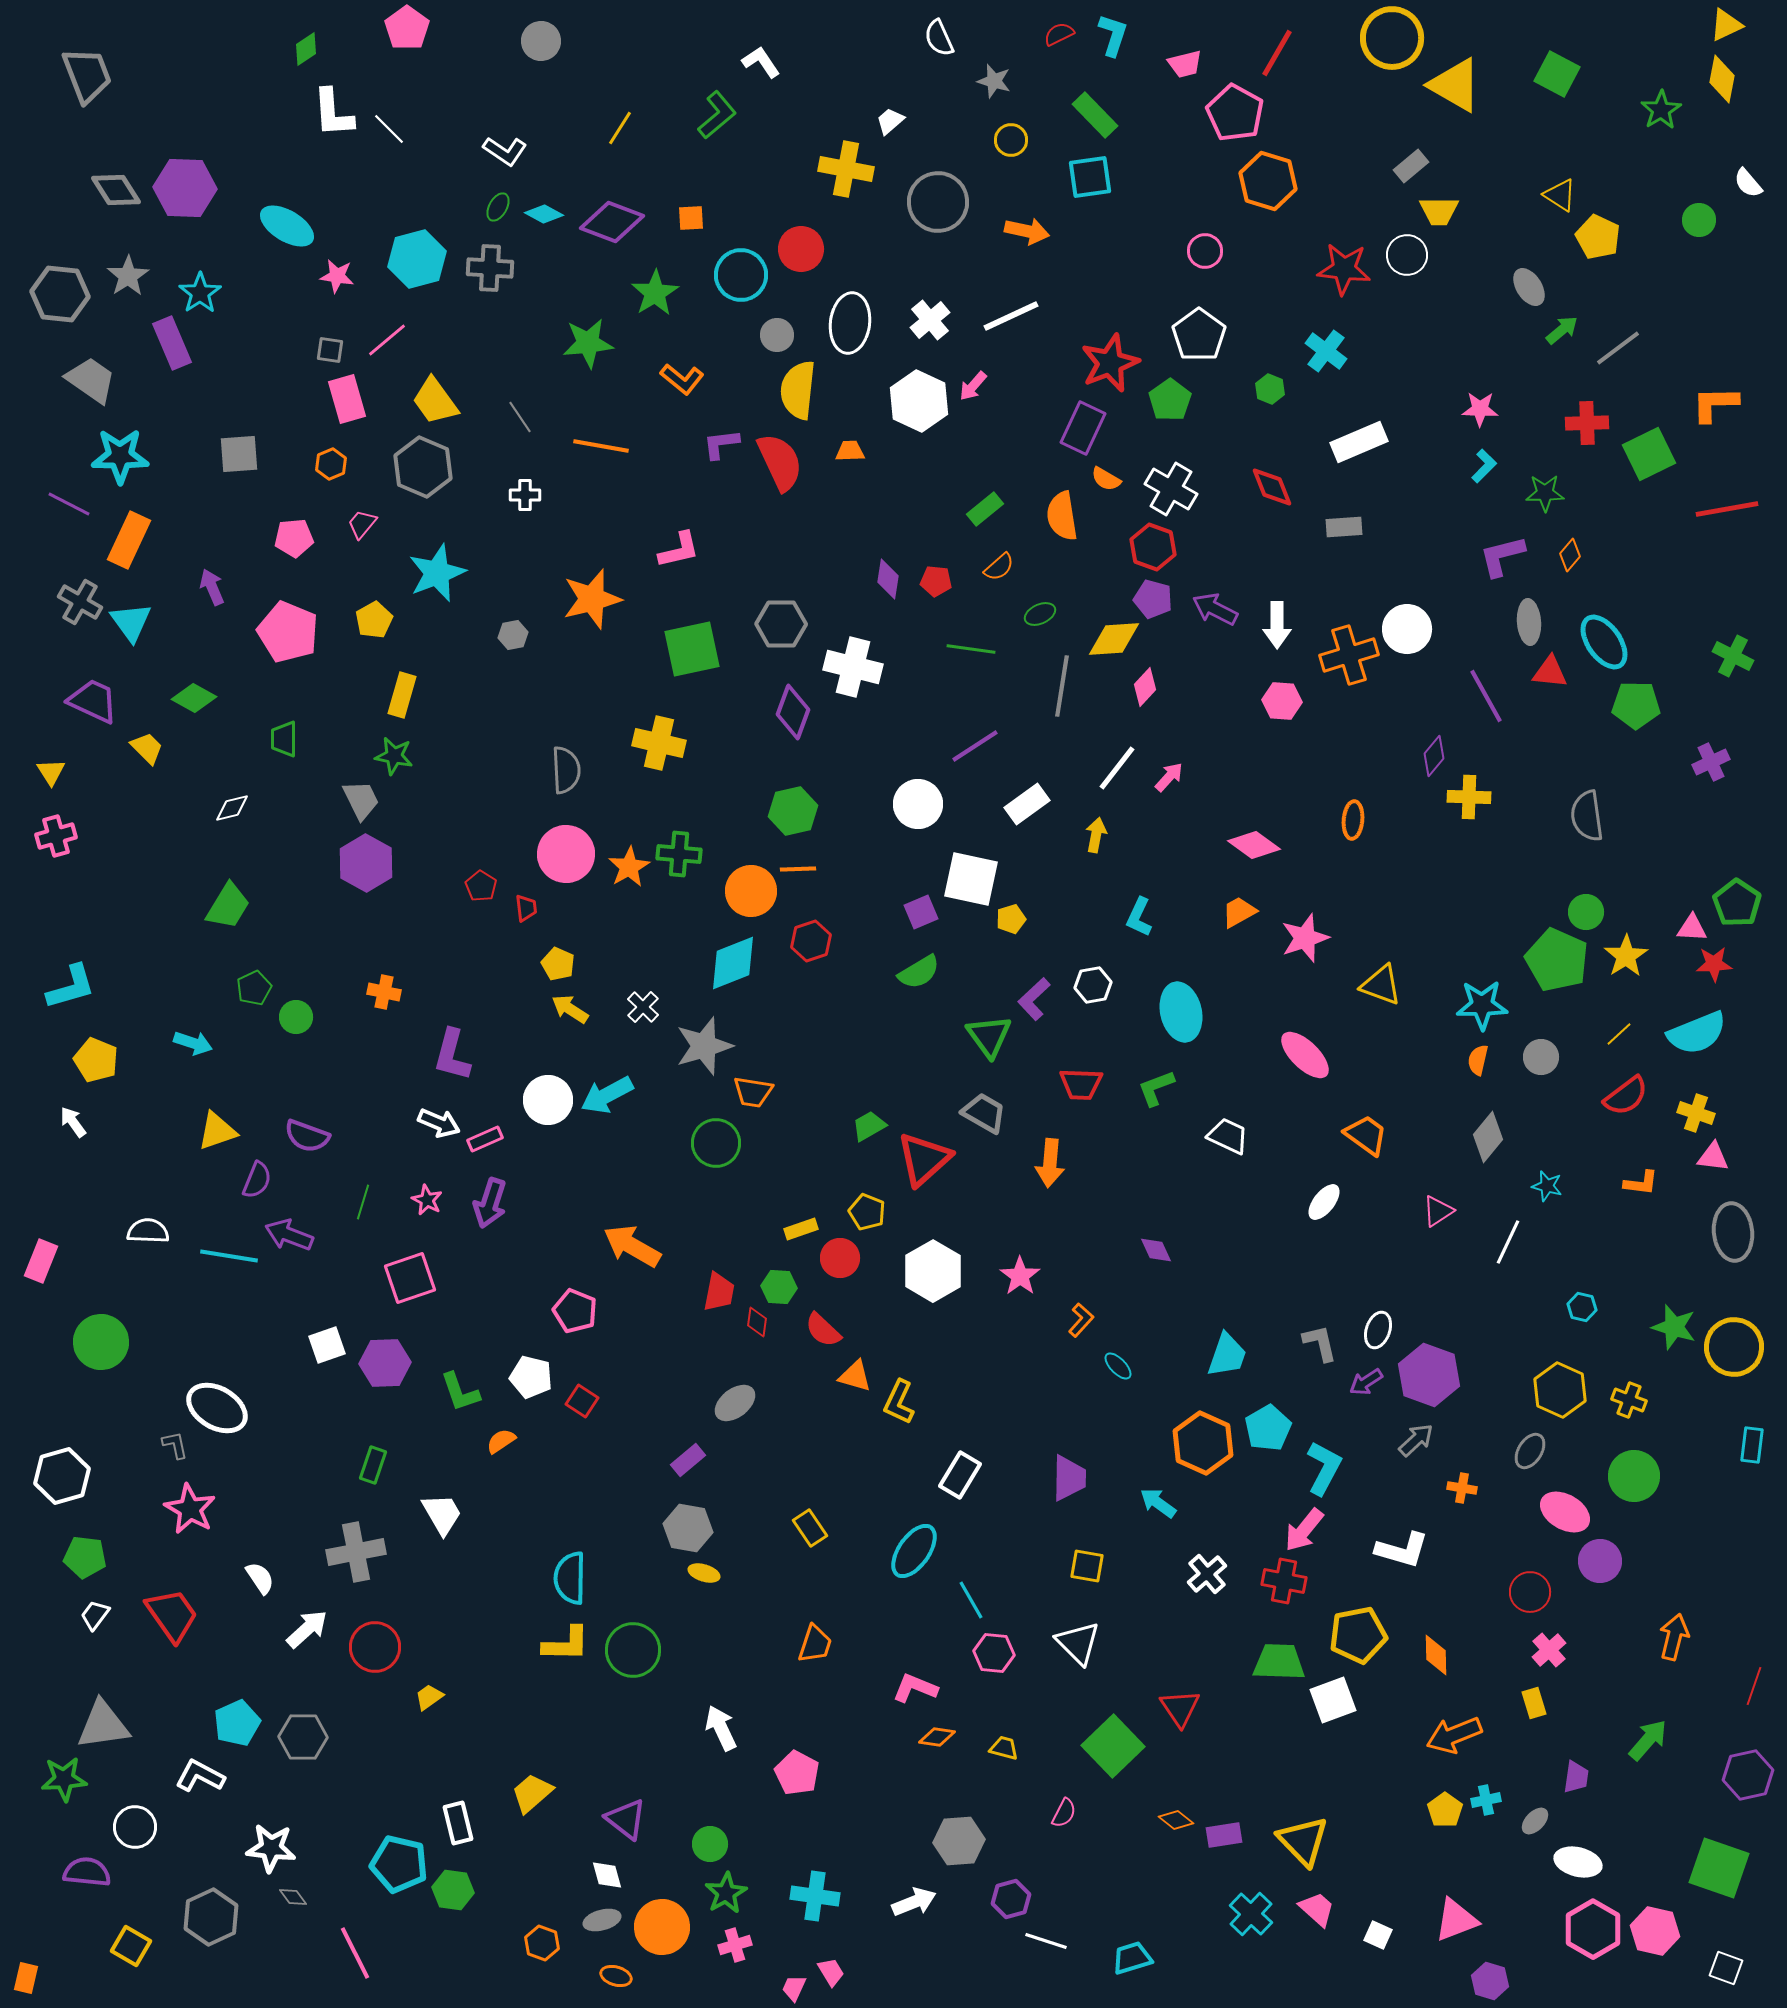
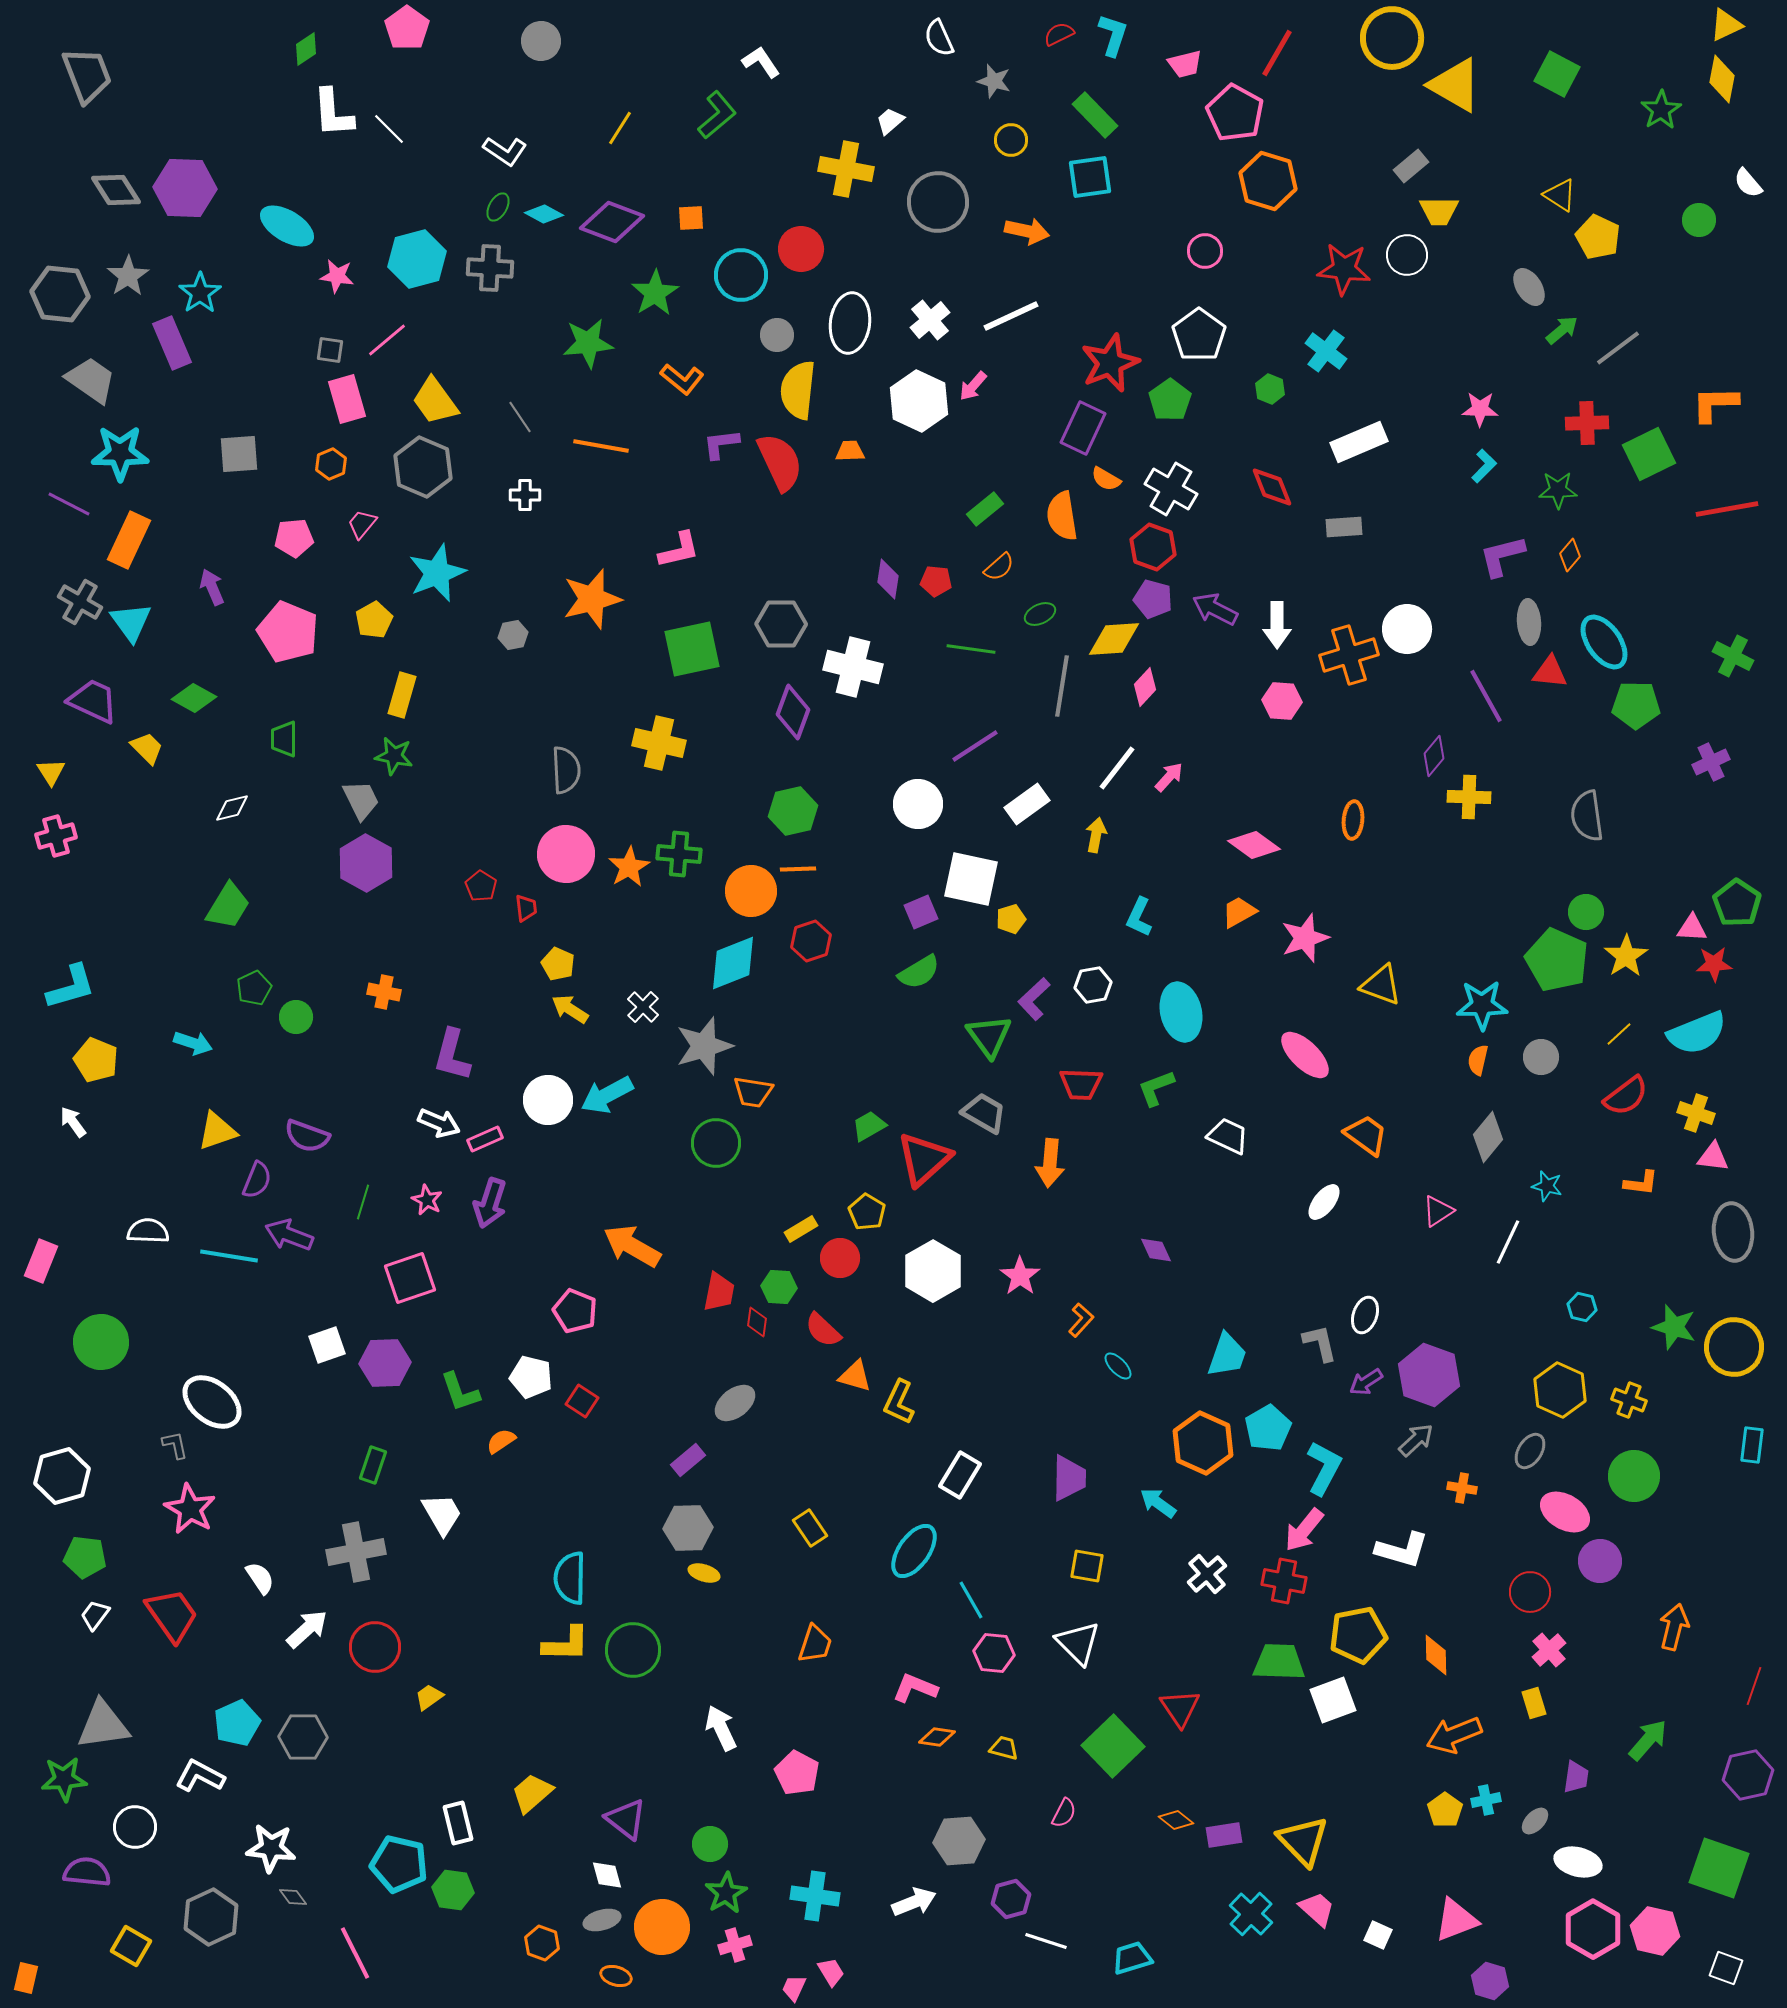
cyan star at (120, 456): moved 3 px up
green star at (1545, 493): moved 13 px right, 3 px up
yellow pentagon at (867, 1212): rotated 9 degrees clockwise
yellow rectangle at (801, 1229): rotated 12 degrees counterclockwise
white ellipse at (1378, 1330): moved 13 px left, 15 px up
white ellipse at (217, 1408): moved 5 px left, 6 px up; rotated 8 degrees clockwise
gray hexagon at (688, 1528): rotated 12 degrees counterclockwise
orange arrow at (1674, 1637): moved 10 px up
